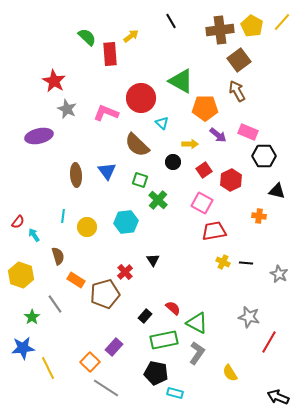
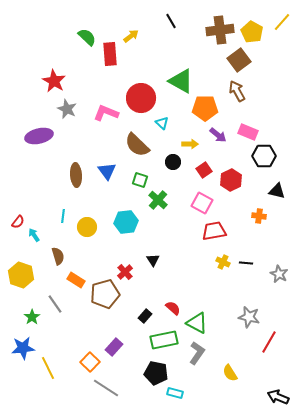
yellow pentagon at (252, 26): moved 6 px down
